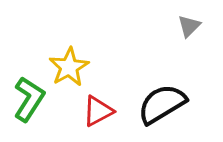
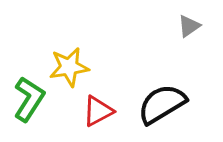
gray triangle: rotated 10 degrees clockwise
yellow star: rotated 21 degrees clockwise
